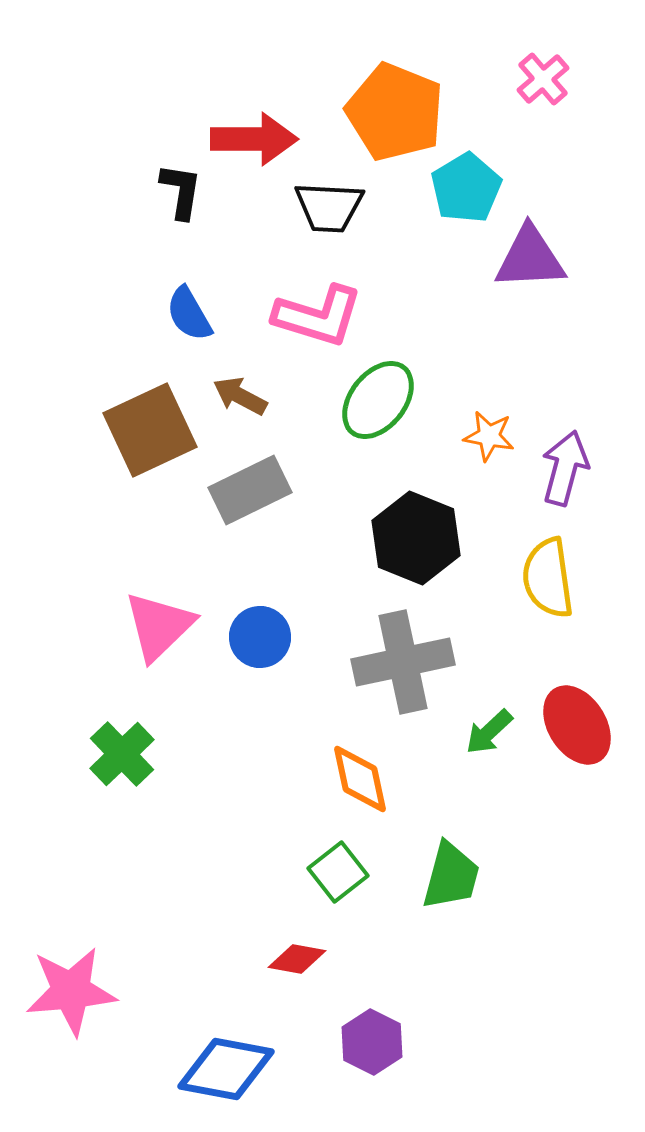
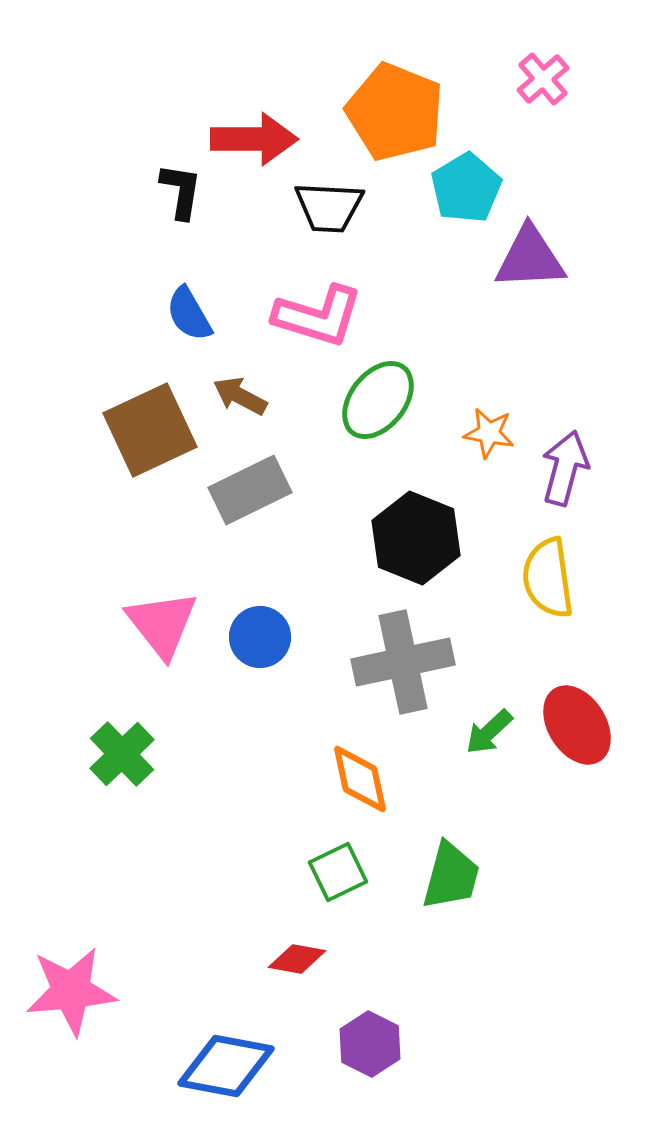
orange star: moved 3 px up
pink triangle: moved 3 px right, 2 px up; rotated 24 degrees counterclockwise
green square: rotated 12 degrees clockwise
purple hexagon: moved 2 px left, 2 px down
blue diamond: moved 3 px up
